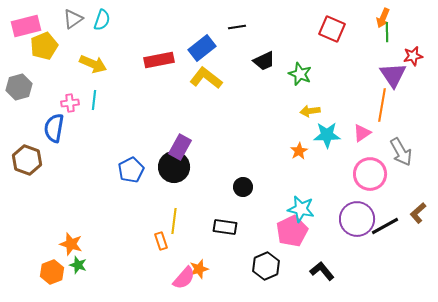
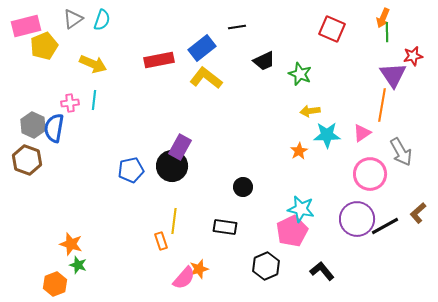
gray hexagon at (19, 87): moved 14 px right, 38 px down; rotated 20 degrees counterclockwise
black circle at (174, 167): moved 2 px left, 1 px up
blue pentagon at (131, 170): rotated 15 degrees clockwise
orange hexagon at (52, 272): moved 3 px right, 12 px down
